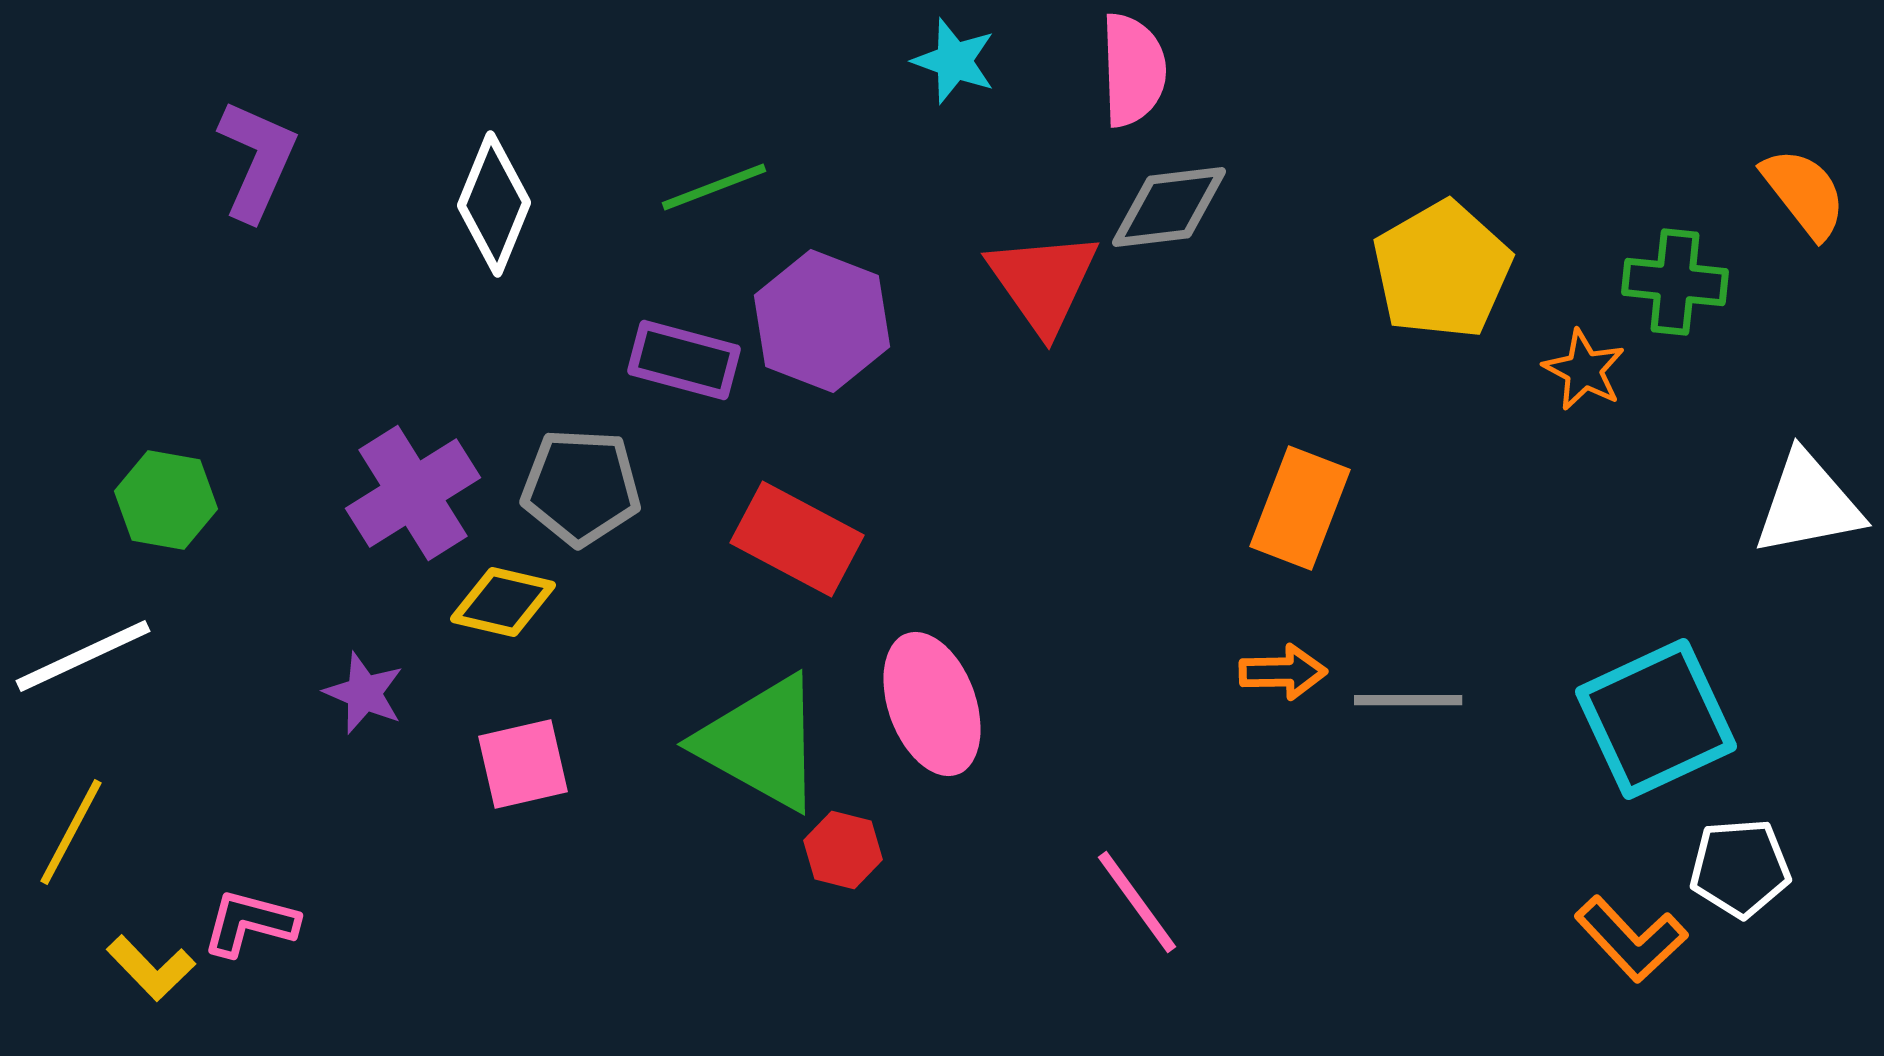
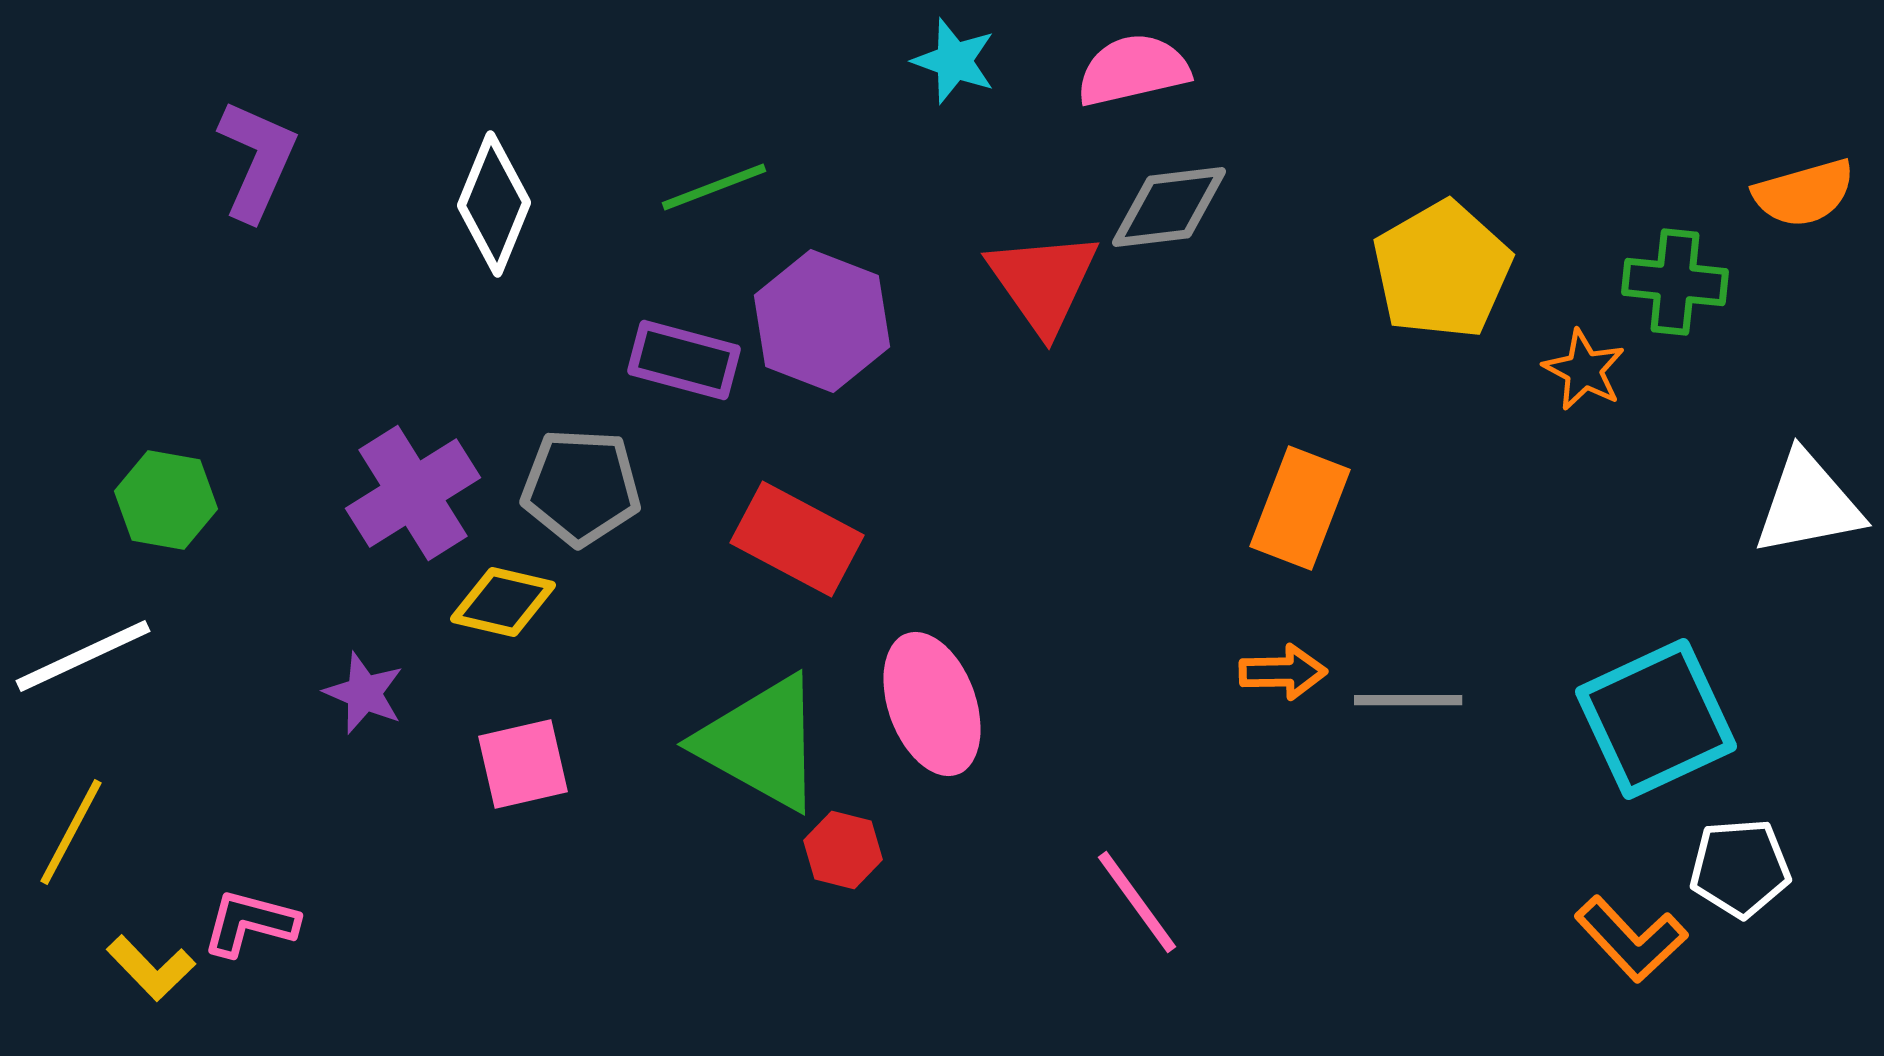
pink semicircle: rotated 101 degrees counterclockwise
orange semicircle: rotated 112 degrees clockwise
